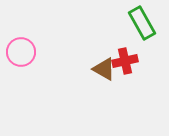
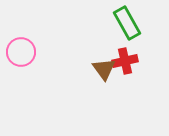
green rectangle: moved 15 px left
brown triangle: rotated 25 degrees clockwise
